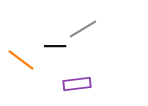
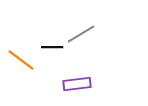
gray line: moved 2 px left, 5 px down
black line: moved 3 px left, 1 px down
